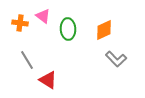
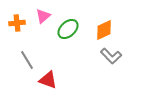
pink triangle: rotated 42 degrees clockwise
orange cross: moved 3 px left; rotated 14 degrees counterclockwise
green ellipse: rotated 50 degrees clockwise
gray L-shape: moved 5 px left, 3 px up
red triangle: rotated 12 degrees counterclockwise
